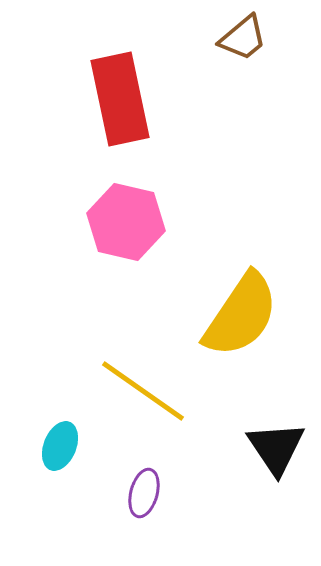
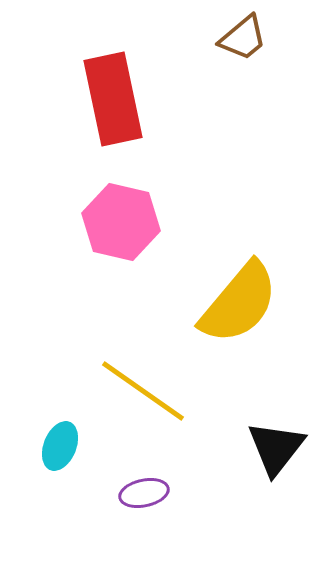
red rectangle: moved 7 px left
pink hexagon: moved 5 px left
yellow semicircle: moved 2 px left, 12 px up; rotated 6 degrees clockwise
black triangle: rotated 12 degrees clockwise
purple ellipse: rotated 63 degrees clockwise
